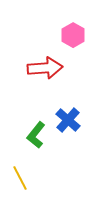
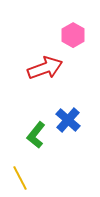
red arrow: rotated 16 degrees counterclockwise
